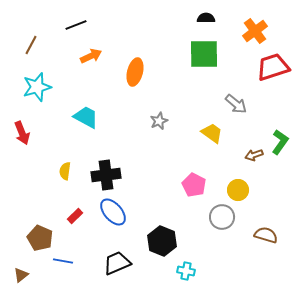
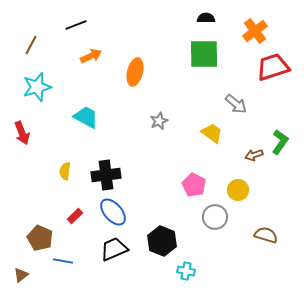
gray circle: moved 7 px left
black trapezoid: moved 3 px left, 14 px up
